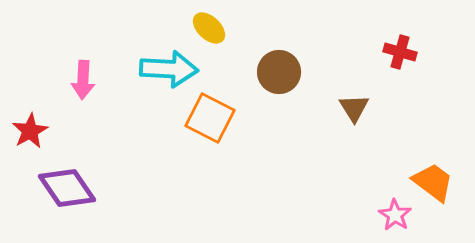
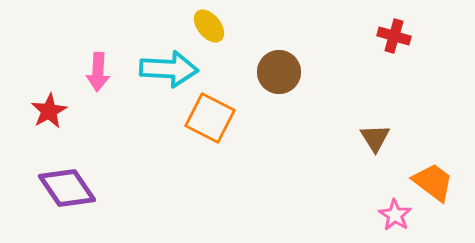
yellow ellipse: moved 2 px up; rotated 8 degrees clockwise
red cross: moved 6 px left, 16 px up
pink arrow: moved 15 px right, 8 px up
brown triangle: moved 21 px right, 30 px down
red star: moved 19 px right, 20 px up
